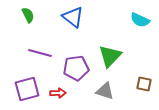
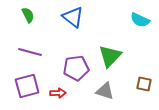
purple line: moved 10 px left, 1 px up
purple square: moved 3 px up
